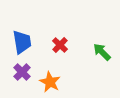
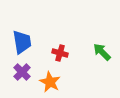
red cross: moved 8 px down; rotated 28 degrees counterclockwise
